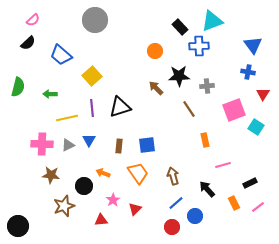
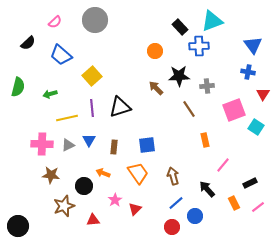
pink semicircle at (33, 20): moved 22 px right, 2 px down
green arrow at (50, 94): rotated 16 degrees counterclockwise
brown rectangle at (119, 146): moved 5 px left, 1 px down
pink line at (223, 165): rotated 35 degrees counterclockwise
pink star at (113, 200): moved 2 px right
red triangle at (101, 220): moved 8 px left
